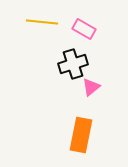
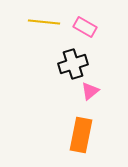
yellow line: moved 2 px right
pink rectangle: moved 1 px right, 2 px up
pink triangle: moved 1 px left, 4 px down
